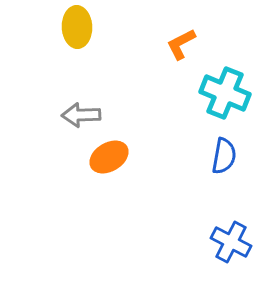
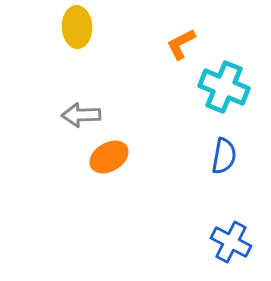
cyan cross: moved 1 px left, 6 px up
